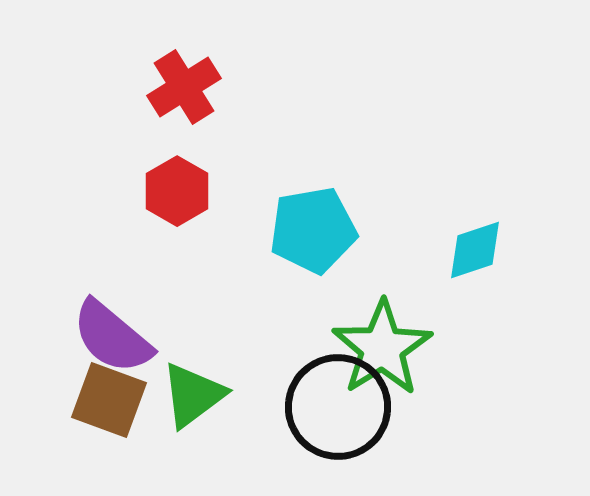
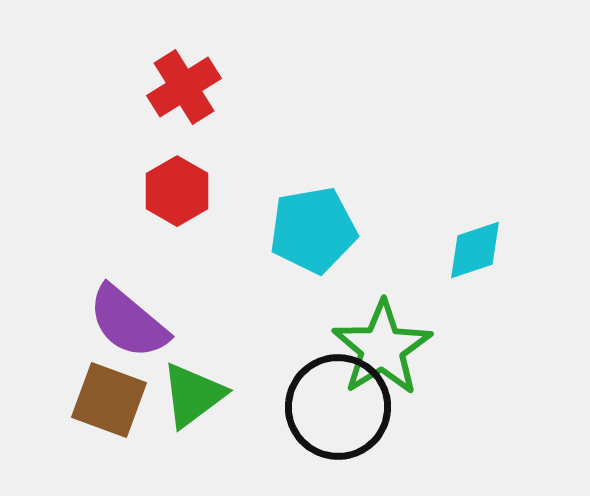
purple semicircle: moved 16 px right, 15 px up
